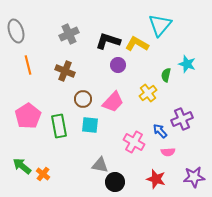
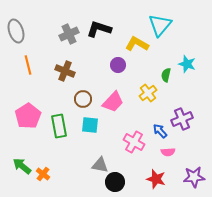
black L-shape: moved 9 px left, 12 px up
